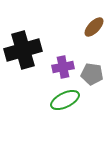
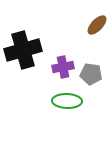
brown ellipse: moved 3 px right, 2 px up
gray pentagon: moved 1 px left
green ellipse: moved 2 px right, 1 px down; rotated 28 degrees clockwise
